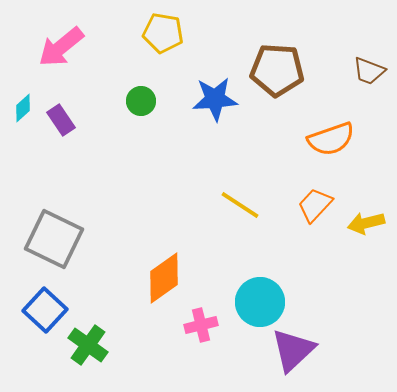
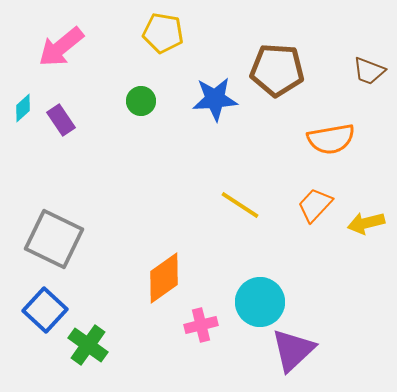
orange semicircle: rotated 9 degrees clockwise
